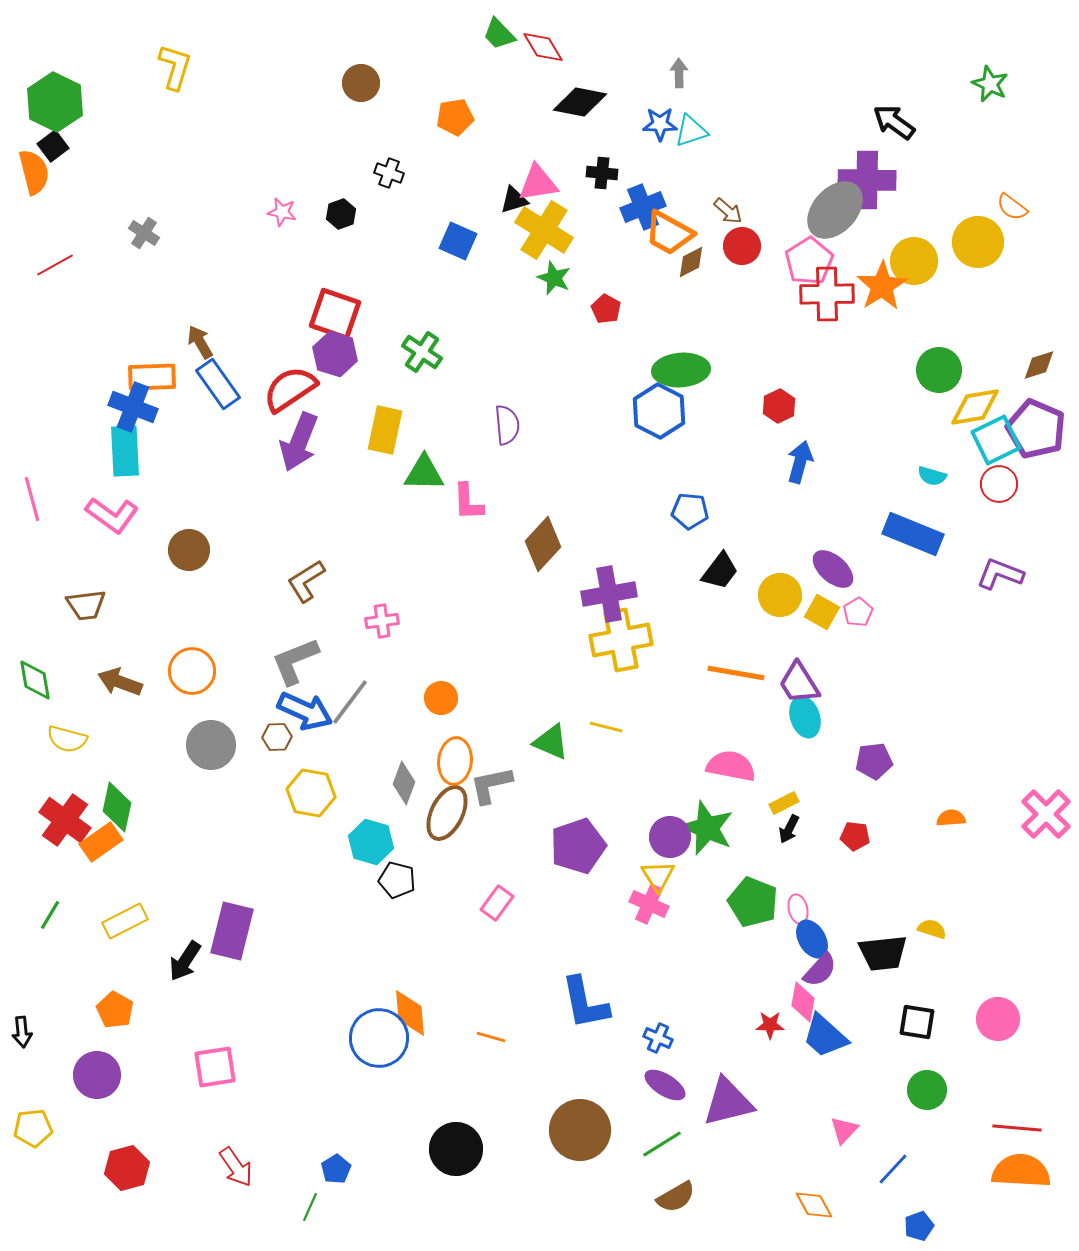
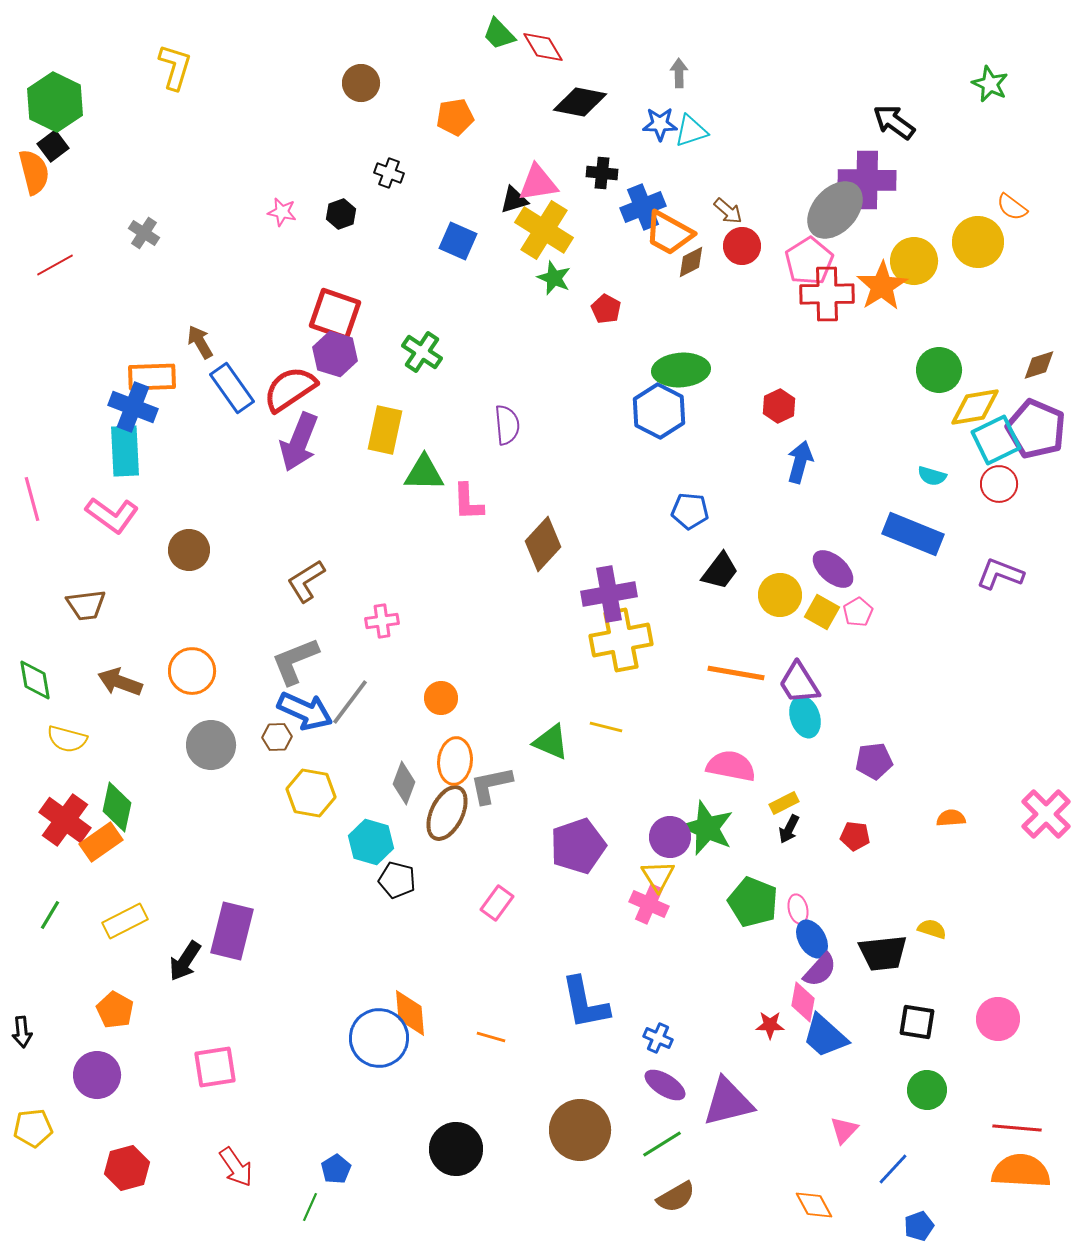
blue rectangle at (218, 384): moved 14 px right, 4 px down
